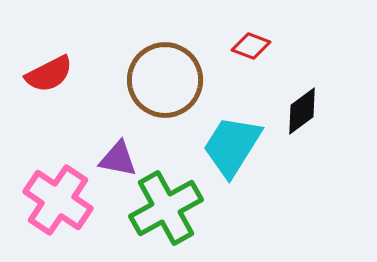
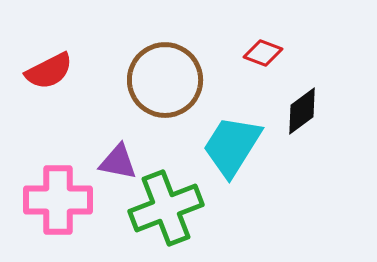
red diamond: moved 12 px right, 7 px down
red semicircle: moved 3 px up
purple triangle: moved 3 px down
pink cross: rotated 34 degrees counterclockwise
green cross: rotated 8 degrees clockwise
